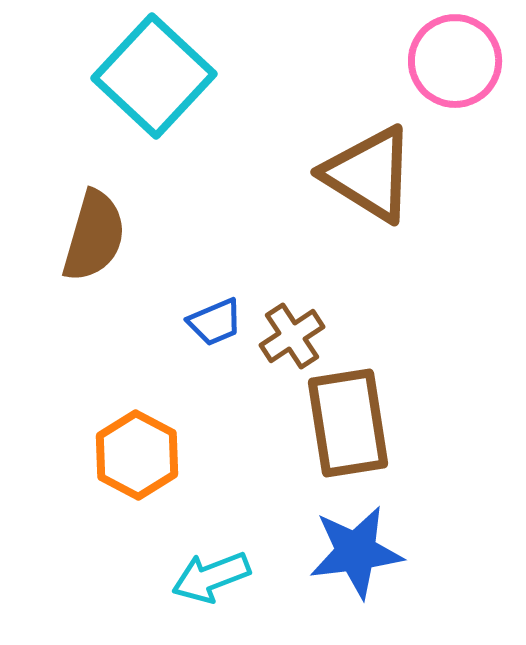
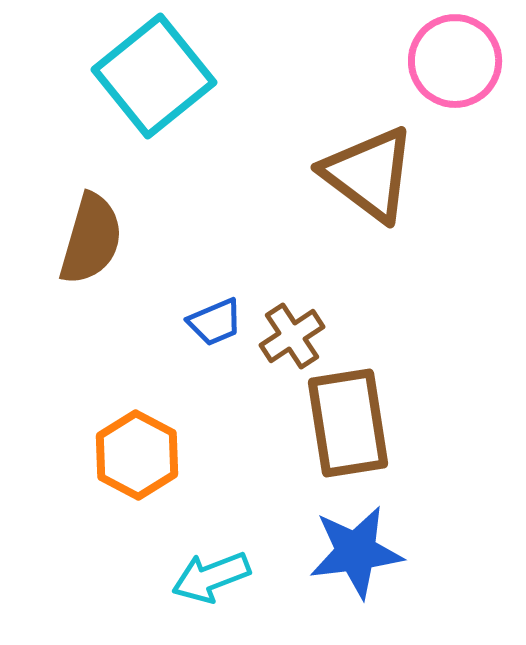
cyan square: rotated 8 degrees clockwise
brown triangle: rotated 5 degrees clockwise
brown semicircle: moved 3 px left, 3 px down
